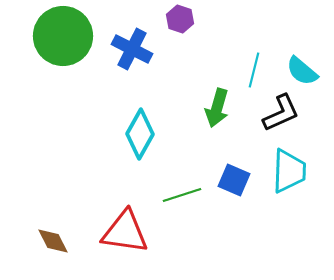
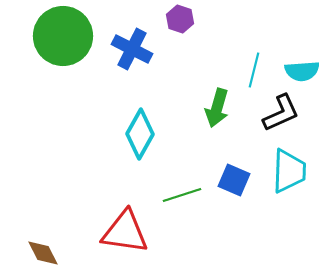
cyan semicircle: rotated 44 degrees counterclockwise
brown diamond: moved 10 px left, 12 px down
